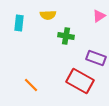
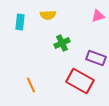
pink triangle: moved 1 px left; rotated 16 degrees clockwise
cyan rectangle: moved 1 px right, 1 px up
green cross: moved 4 px left, 7 px down; rotated 35 degrees counterclockwise
orange line: rotated 21 degrees clockwise
